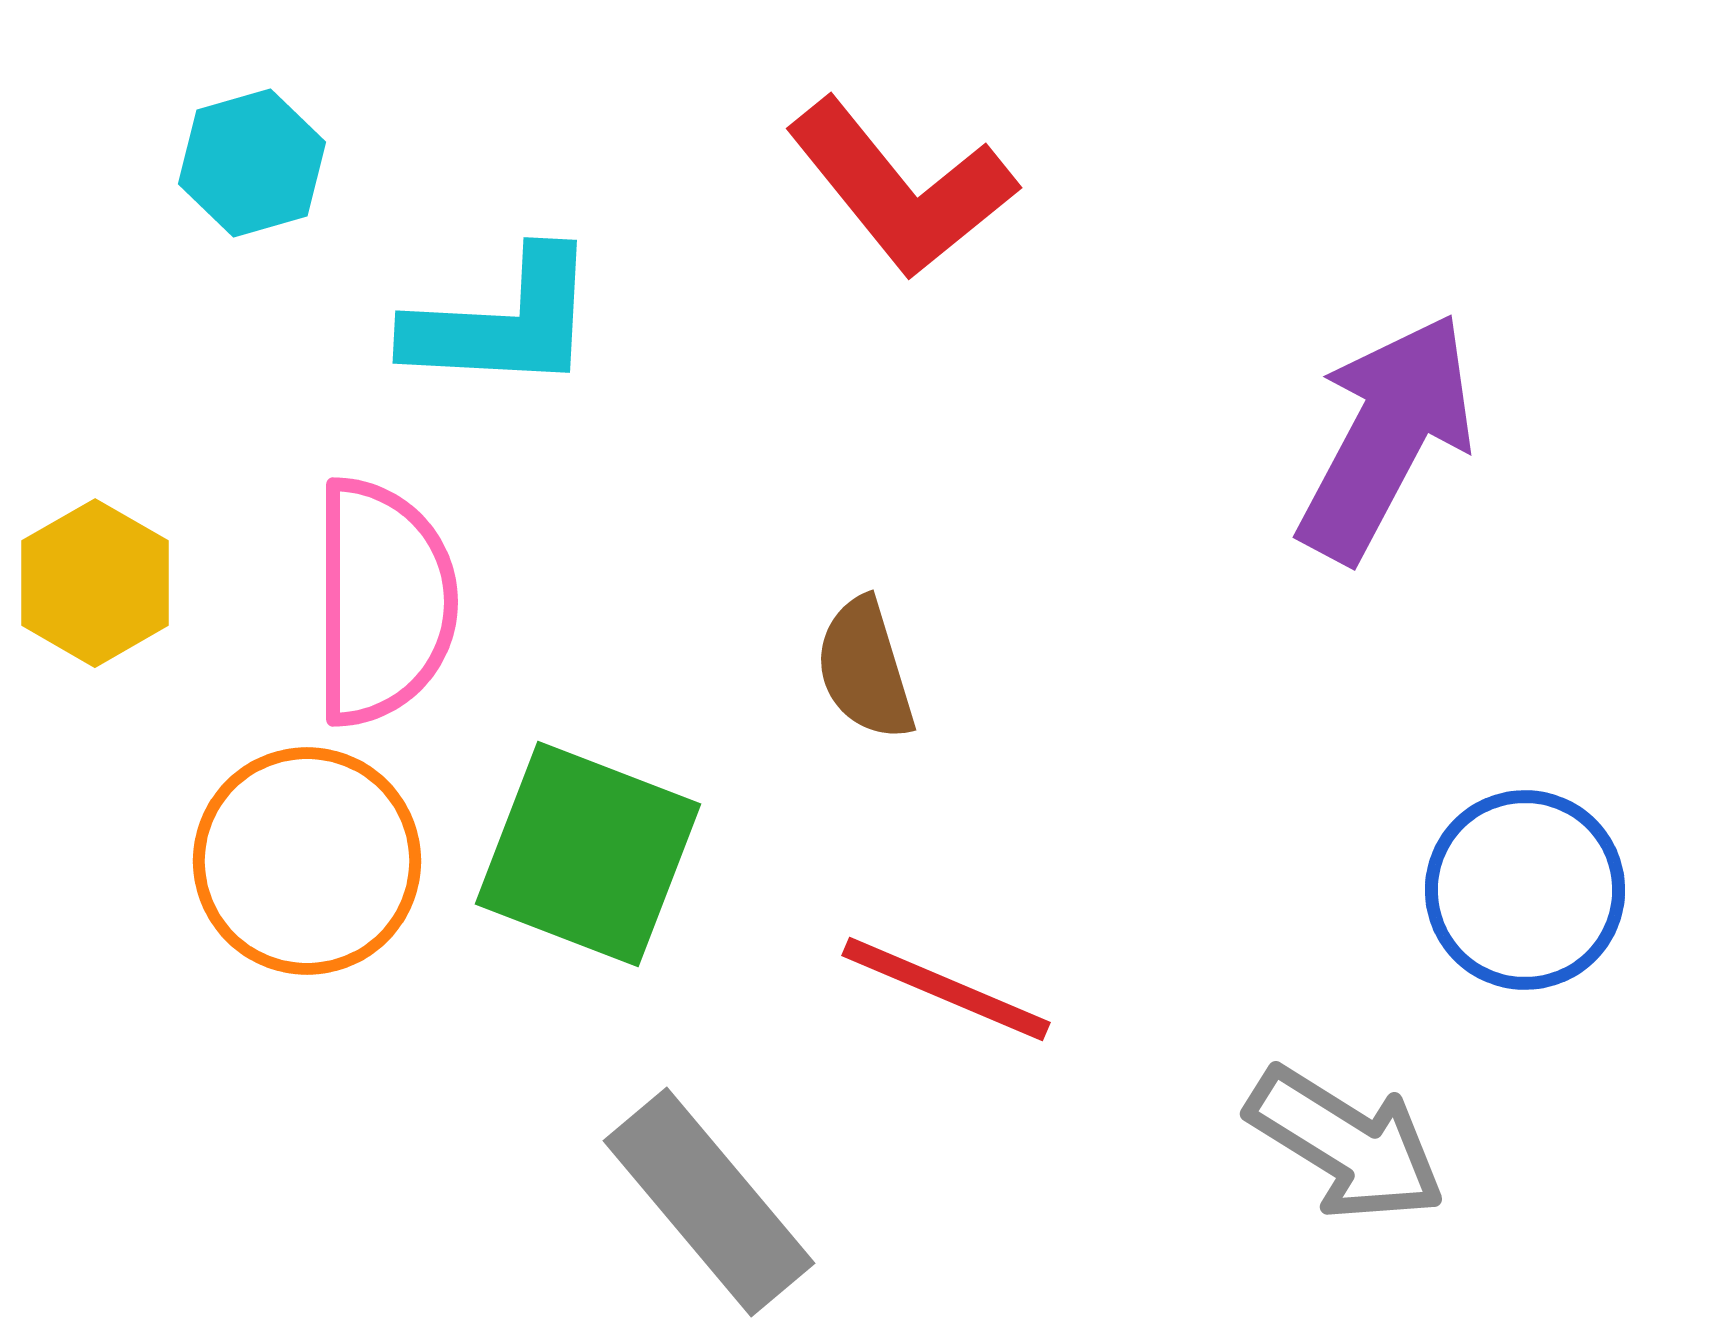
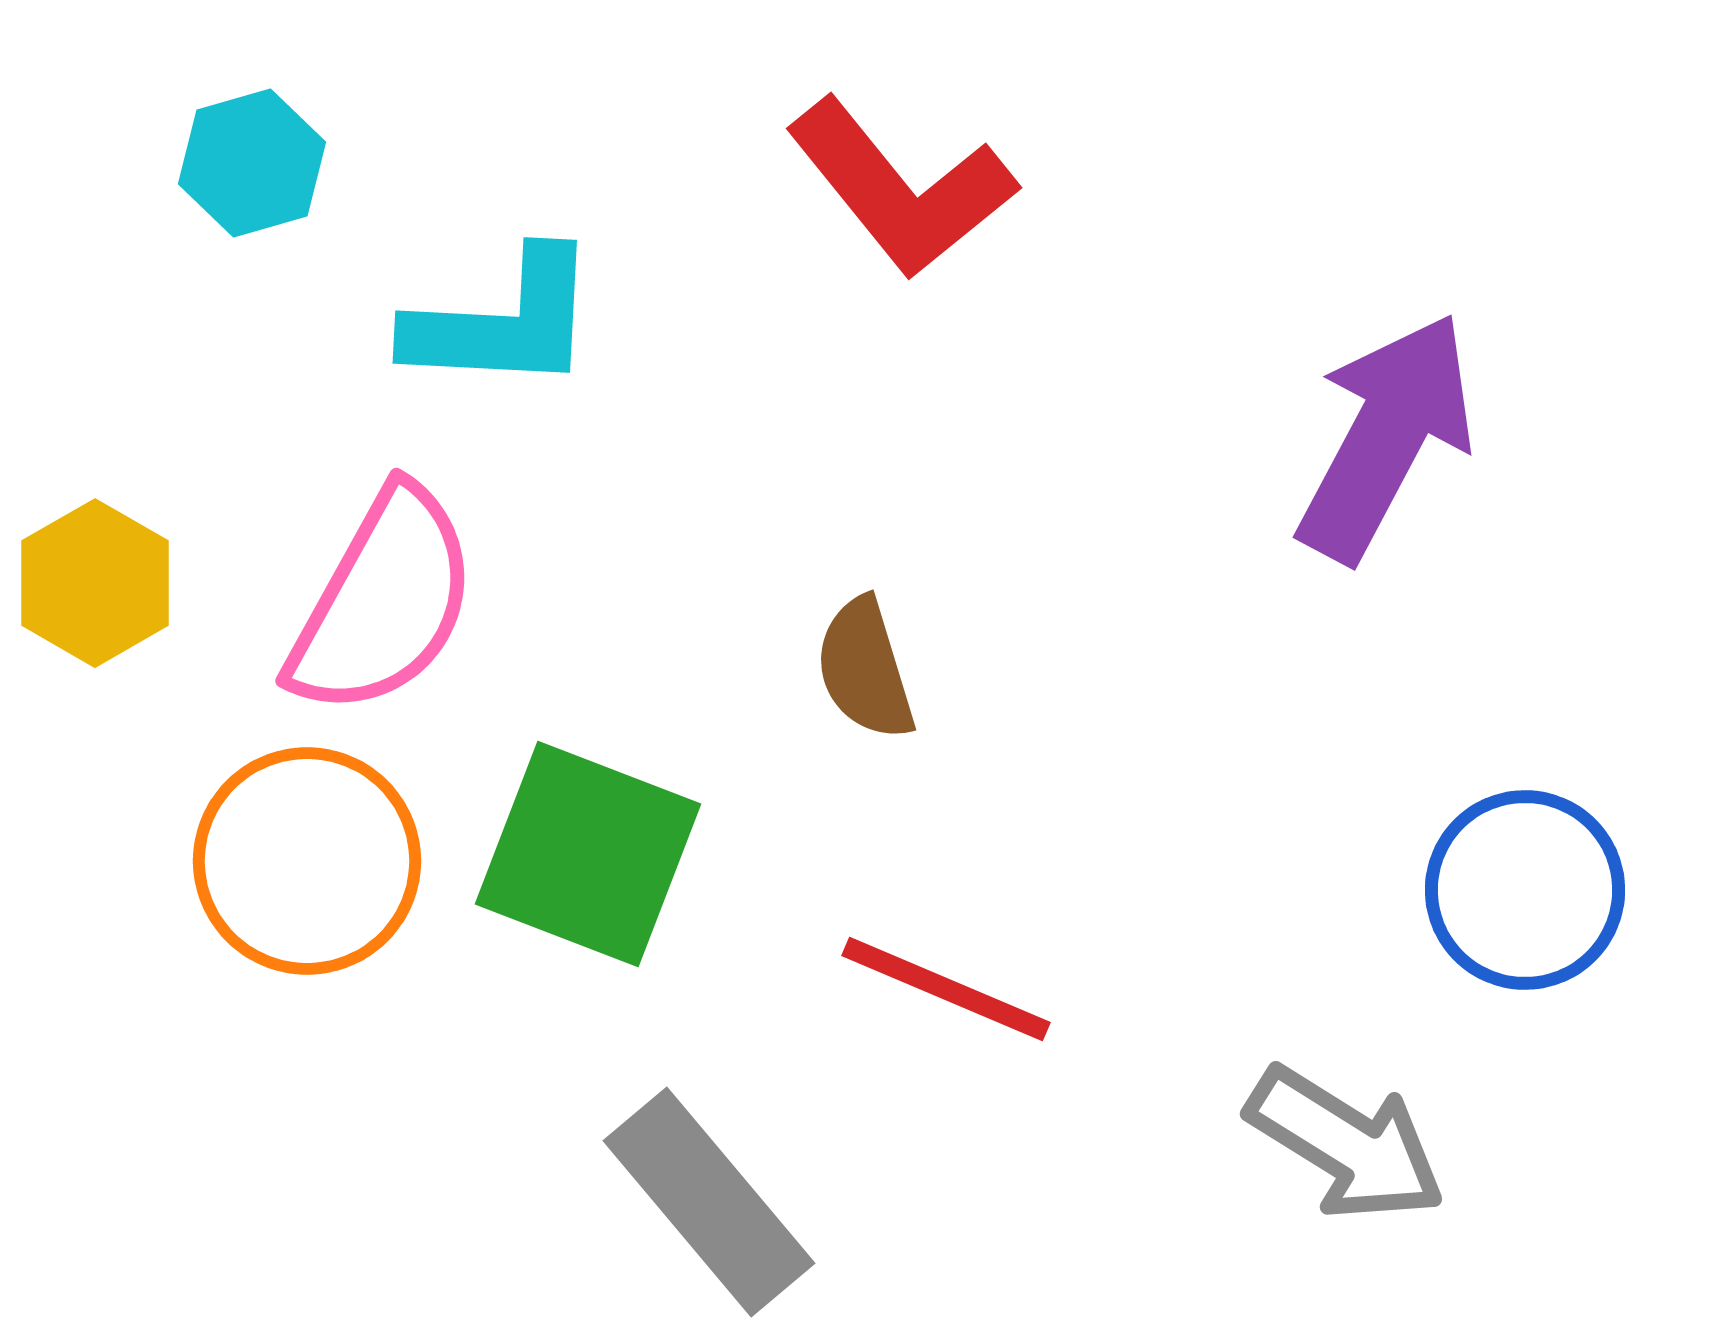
pink semicircle: rotated 29 degrees clockwise
